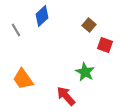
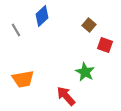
orange trapezoid: rotated 65 degrees counterclockwise
